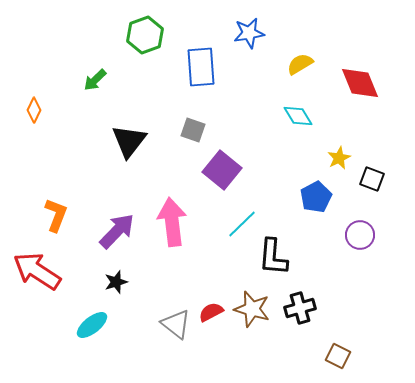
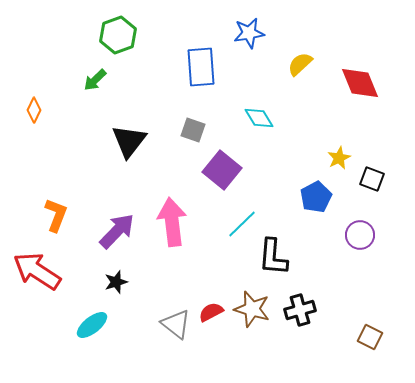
green hexagon: moved 27 px left
yellow semicircle: rotated 12 degrees counterclockwise
cyan diamond: moved 39 px left, 2 px down
black cross: moved 2 px down
brown square: moved 32 px right, 19 px up
